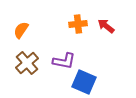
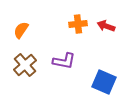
red arrow: rotated 18 degrees counterclockwise
brown cross: moved 2 px left, 2 px down
blue square: moved 20 px right
